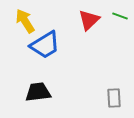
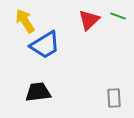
green line: moved 2 px left
